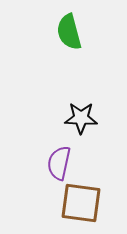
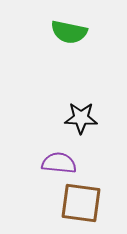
green semicircle: rotated 63 degrees counterclockwise
purple semicircle: rotated 84 degrees clockwise
